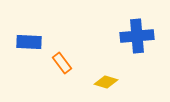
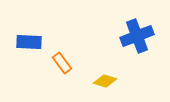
blue cross: rotated 16 degrees counterclockwise
yellow diamond: moved 1 px left, 1 px up
